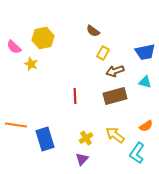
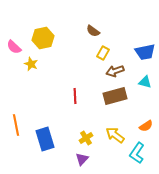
orange line: rotated 70 degrees clockwise
